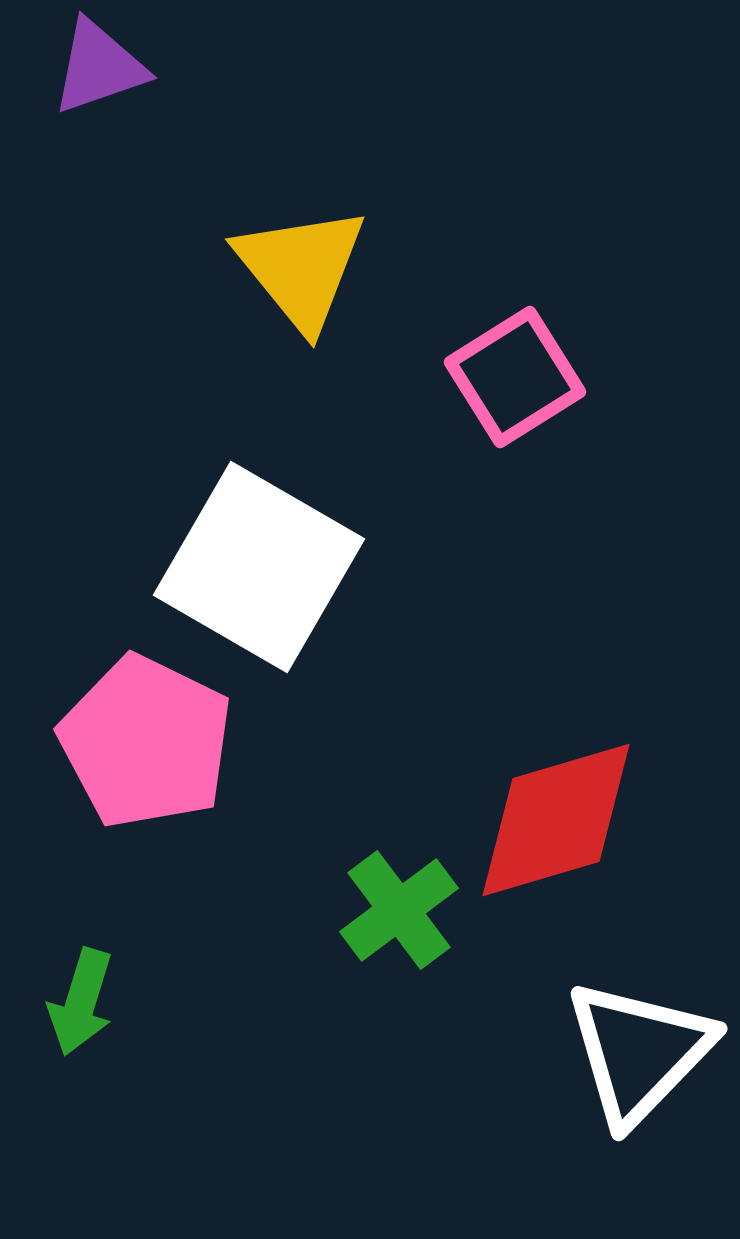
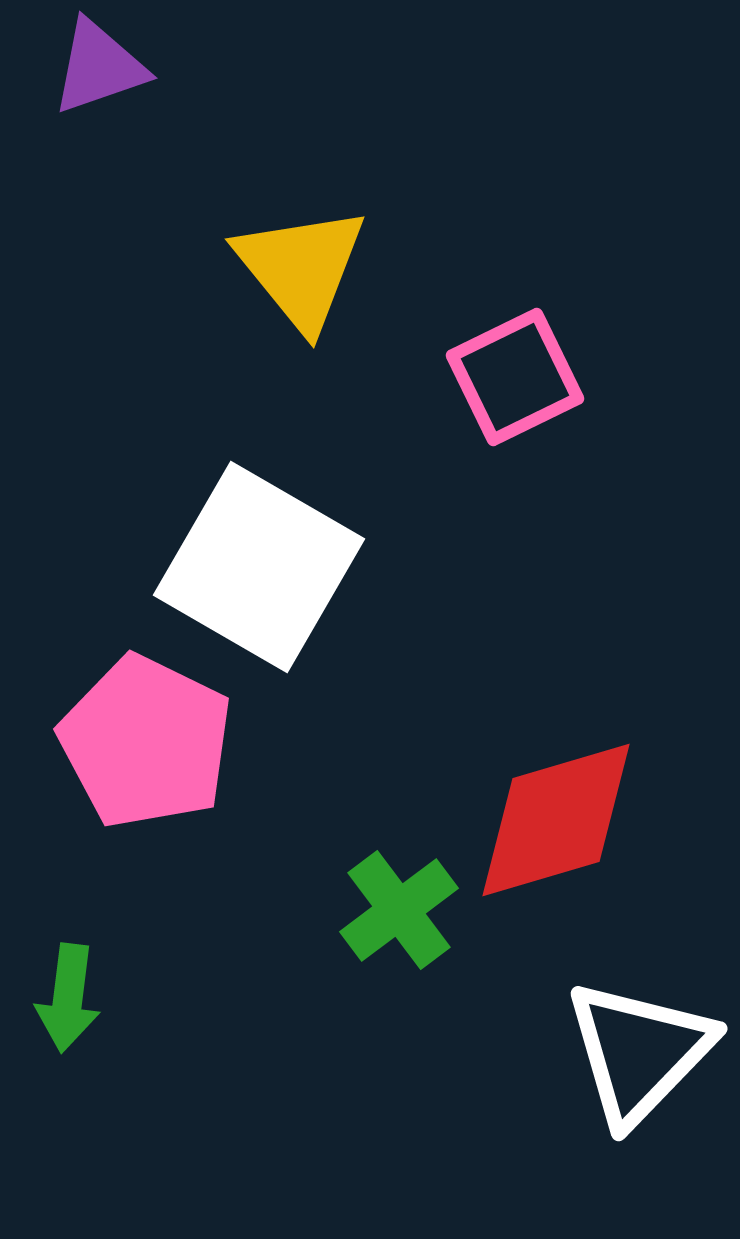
pink square: rotated 6 degrees clockwise
green arrow: moved 13 px left, 4 px up; rotated 10 degrees counterclockwise
